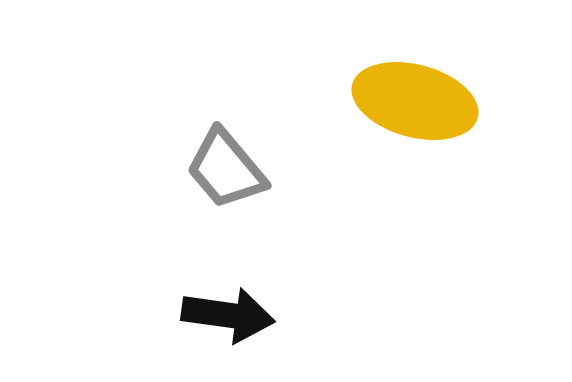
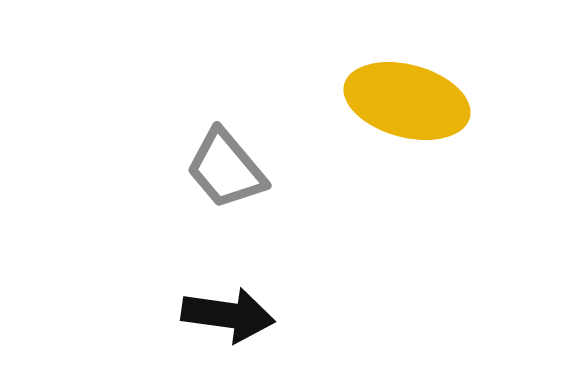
yellow ellipse: moved 8 px left
